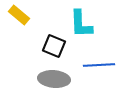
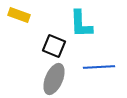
yellow rectangle: rotated 20 degrees counterclockwise
blue line: moved 2 px down
gray ellipse: rotated 72 degrees counterclockwise
